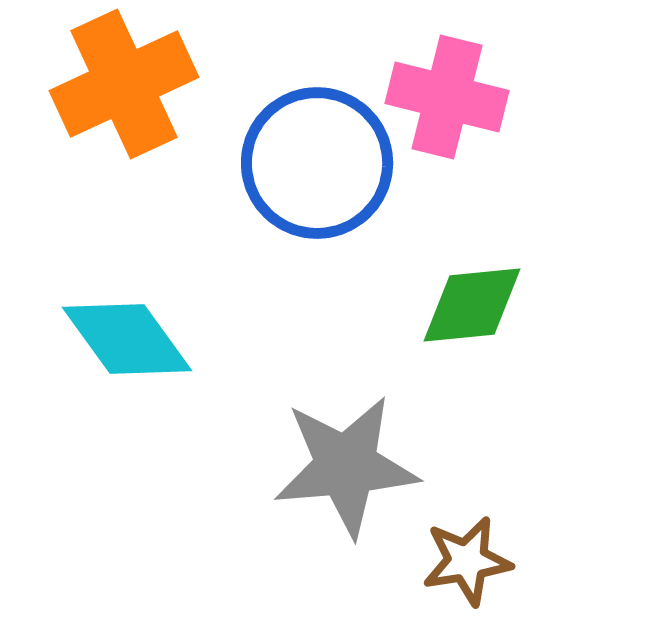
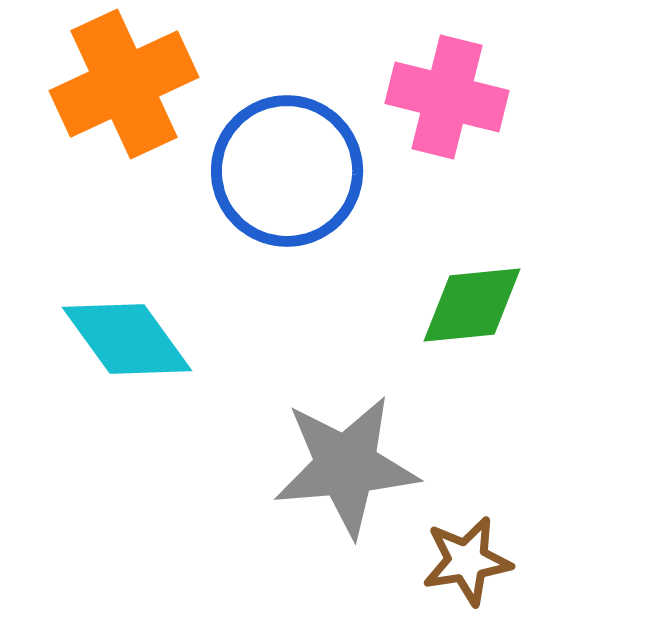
blue circle: moved 30 px left, 8 px down
